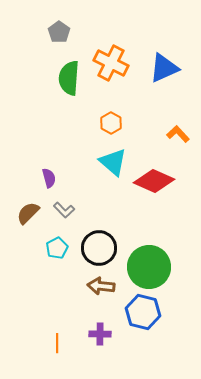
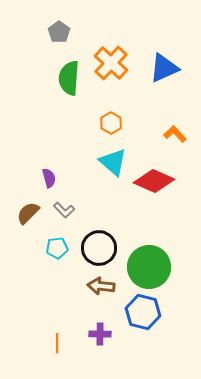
orange cross: rotated 16 degrees clockwise
orange L-shape: moved 3 px left
cyan pentagon: rotated 20 degrees clockwise
